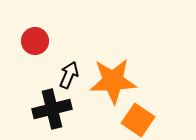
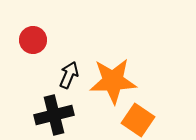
red circle: moved 2 px left, 1 px up
black cross: moved 2 px right, 6 px down
